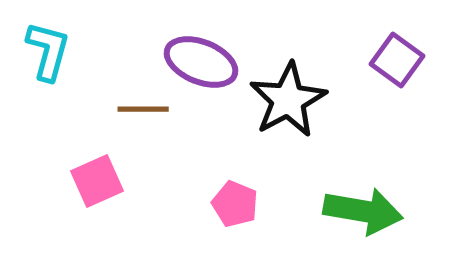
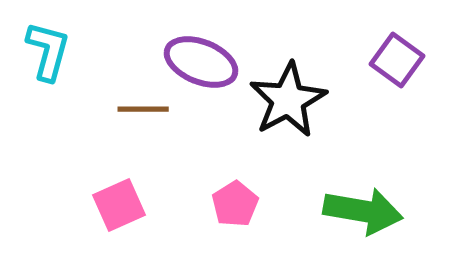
pink square: moved 22 px right, 24 px down
pink pentagon: rotated 18 degrees clockwise
